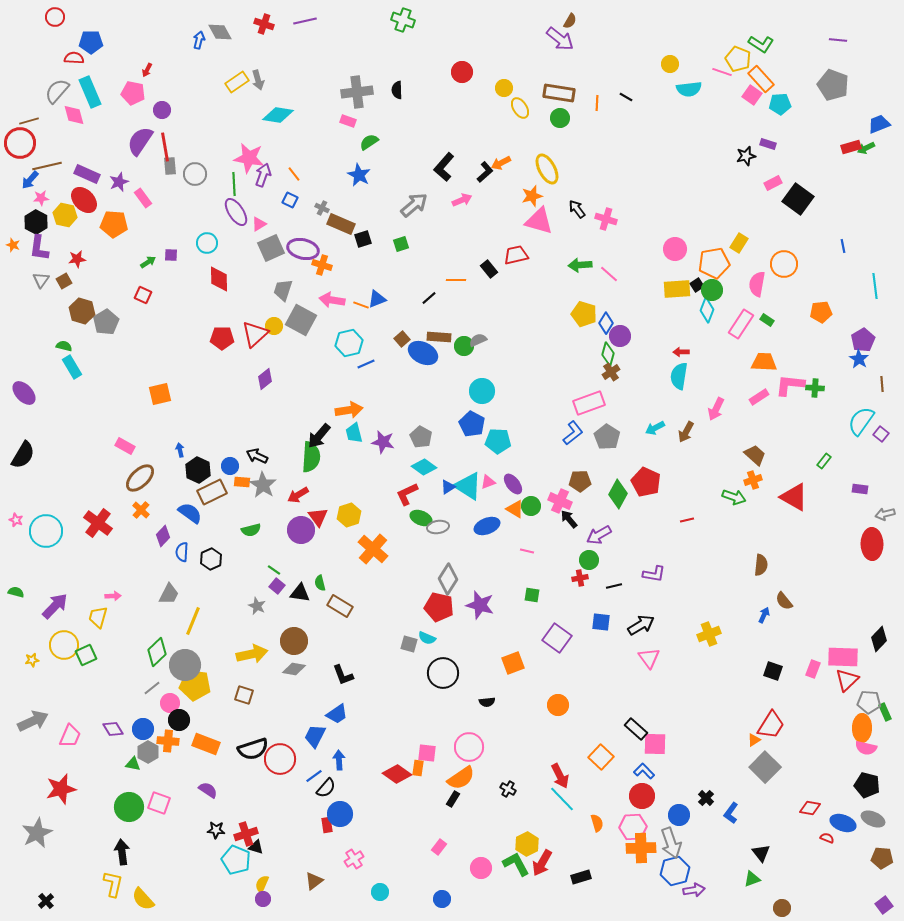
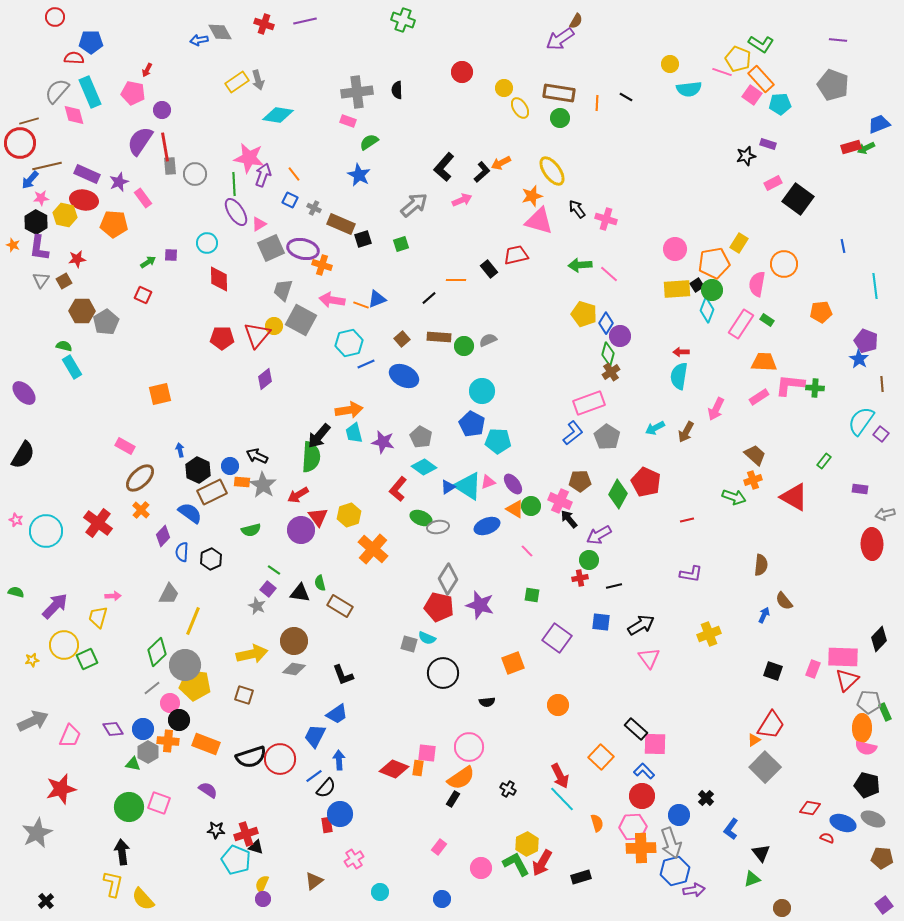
brown semicircle at (570, 21): moved 6 px right
purple arrow at (560, 39): rotated 108 degrees clockwise
blue arrow at (199, 40): rotated 114 degrees counterclockwise
yellow ellipse at (547, 169): moved 5 px right, 2 px down; rotated 8 degrees counterclockwise
black L-shape at (485, 172): moved 3 px left
red ellipse at (84, 200): rotated 36 degrees counterclockwise
gray cross at (322, 208): moved 8 px left
brown hexagon at (82, 311): rotated 15 degrees counterclockwise
red triangle at (255, 334): moved 2 px right, 1 px down; rotated 8 degrees counterclockwise
gray semicircle at (478, 340): moved 10 px right
purple pentagon at (863, 340): moved 3 px right, 1 px down; rotated 20 degrees counterclockwise
blue ellipse at (423, 353): moved 19 px left, 23 px down
red L-shape at (407, 494): moved 9 px left, 5 px up; rotated 25 degrees counterclockwise
pink line at (527, 551): rotated 32 degrees clockwise
purple L-shape at (654, 574): moved 37 px right
purple square at (277, 586): moved 9 px left, 3 px down
green square at (86, 655): moved 1 px right, 4 px down
black semicircle at (253, 749): moved 2 px left, 8 px down
red diamond at (397, 774): moved 3 px left, 5 px up; rotated 12 degrees counterclockwise
blue L-shape at (731, 813): moved 16 px down
